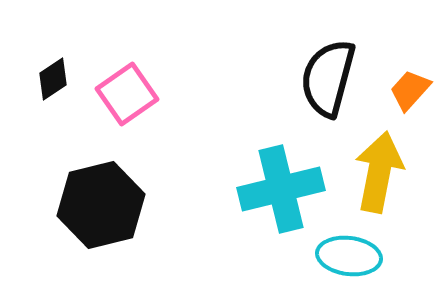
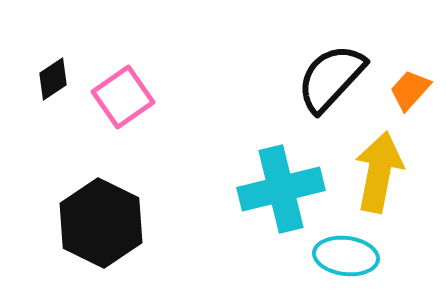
black semicircle: moved 3 px right; rotated 28 degrees clockwise
pink square: moved 4 px left, 3 px down
black hexagon: moved 18 px down; rotated 20 degrees counterclockwise
cyan ellipse: moved 3 px left
